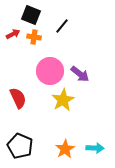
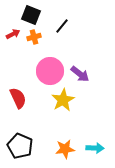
orange cross: rotated 24 degrees counterclockwise
orange star: rotated 24 degrees clockwise
